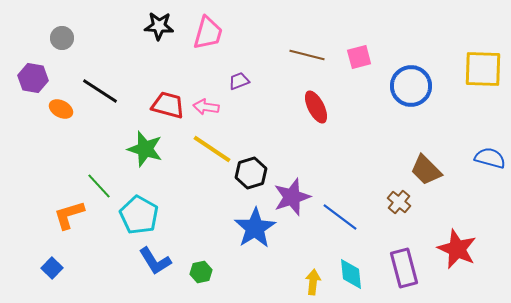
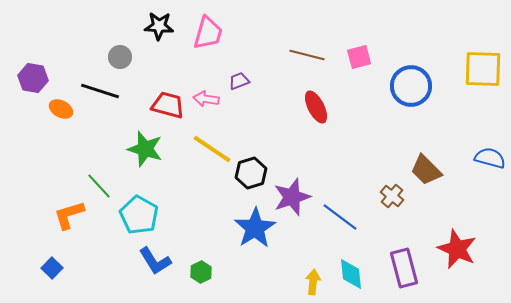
gray circle: moved 58 px right, 19 px down
black line: rotated 15 degrees counterclockwise
pink arrow: moved 8 px up
brown cross: moved 7 px left, 6 px up
green hexagon: rotated 15 degrees counterclockwise
